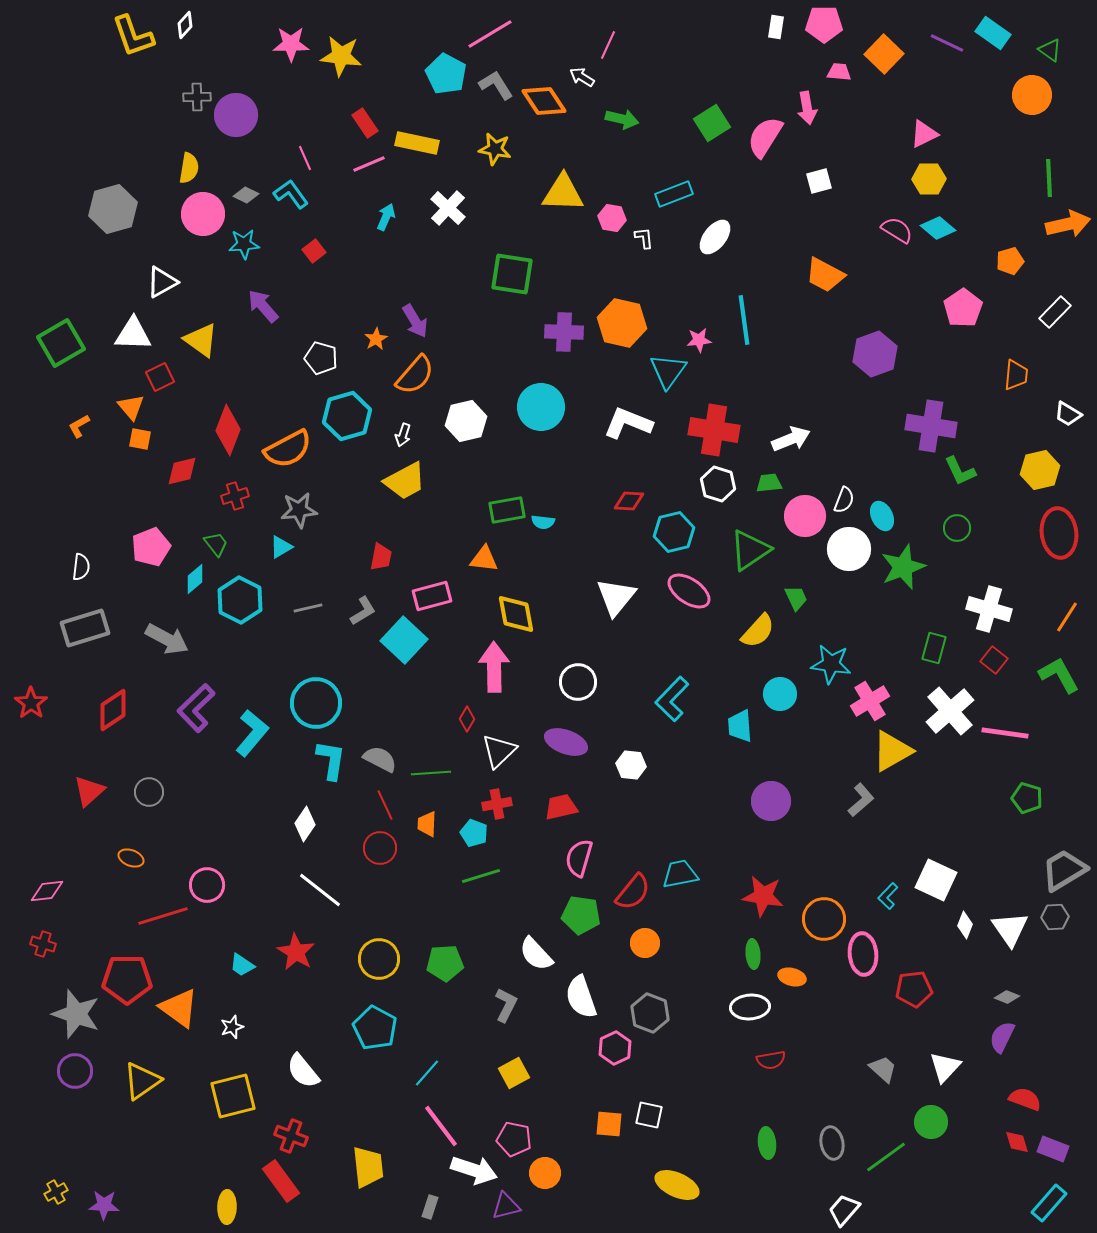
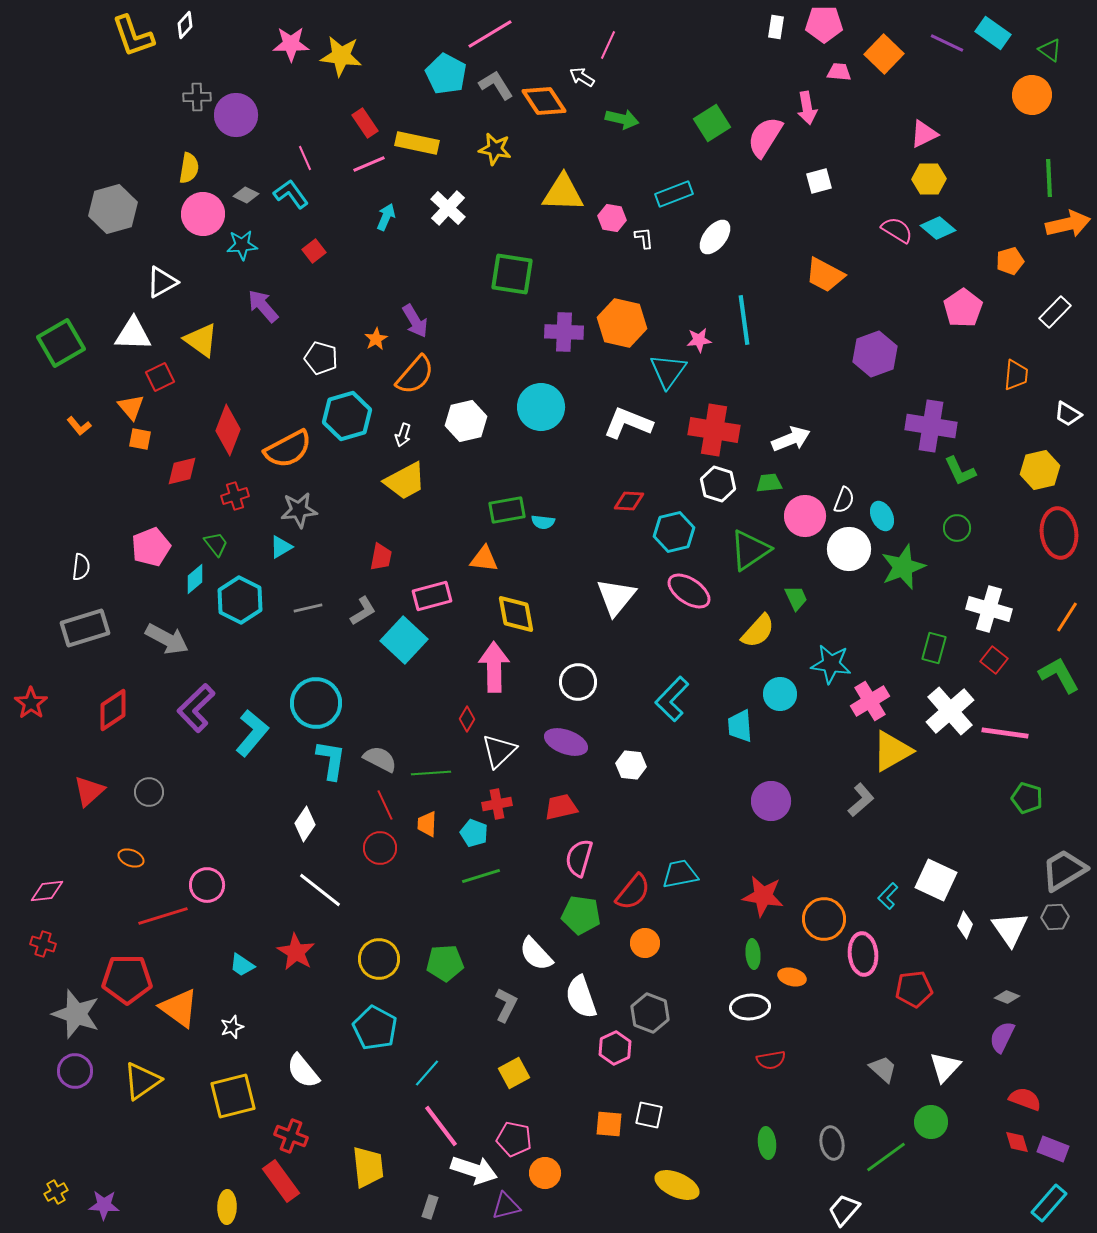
cyan star at (244, 244): moved 2 px left, 1 px down
orange L-shape at (79, 426): rotated 100 degrees counterclockwise
